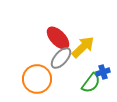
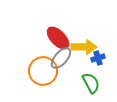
yellow arrow: moved 1 px right; rotated 45 degrees clockwise
blue cross: moved 5 px left, 14 px up
orange circle: moved 6 px right, 8 px up
green semicircle: rotated 65 degrees counterclockwise
